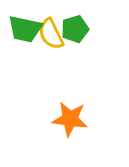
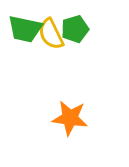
orange star: moved 1 px up
